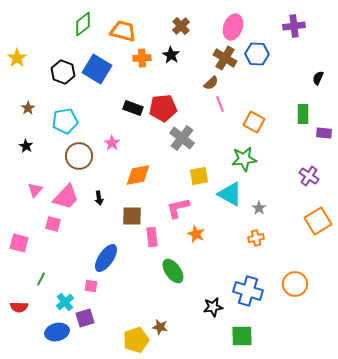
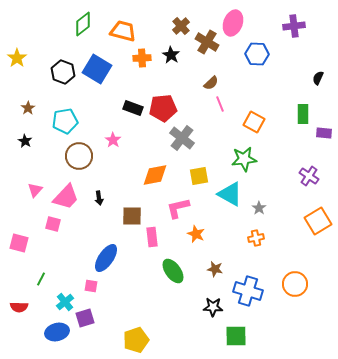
pink ellipse at (233, 27): moved 4 px up
brown cross at (225, 58): moved 18 px left, 16 px up
pink star at (112, 143): moved 1 px right, 3 px up
black star at (26, 146): moved 1 px left, 5 px up
orange diamond at (138, 175): moved 17 px right
black star at (213, 307): rotated 12 degrees clockwise
brown star at (160, 327): moved 55 px right, 58 px up
green square at (242, 336): moved 6 px left
